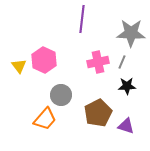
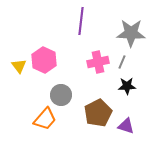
purple line: moved 1 px left, 2 px down
